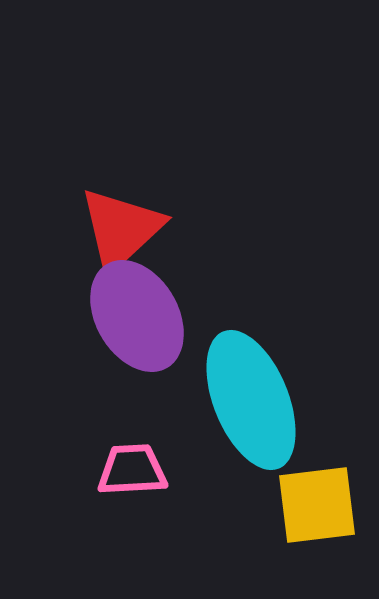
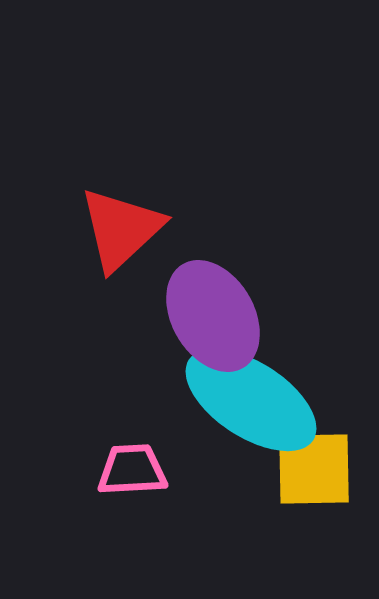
purple ellipse: moved 76 px right
cyan ellipse: rotated 35 degrees counterclockwise
yellow square: moved 3 px left, 36 px up; rotated 6 degrees clockwise
